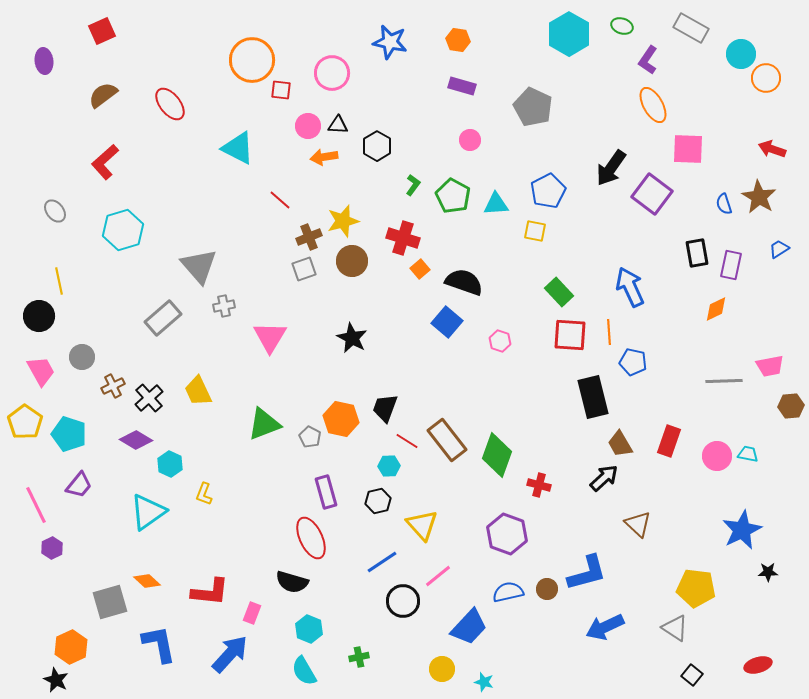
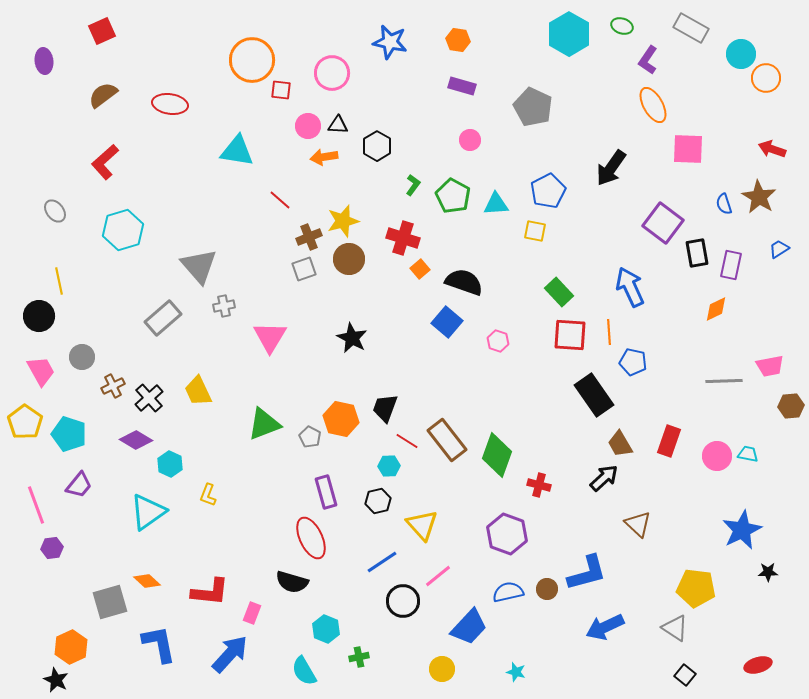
red ellipse at (170, 104): rotated 44 degrees counterclockwise
cyan triangle at (238, 148): moved 1 px left, 3 px down; rotated 18 degrees counterclockwise
purple square at (652, 194): moved 11 px right, 29 px down
brown circle at (352, 261): moved 3 px left, 2 px up
pink hexagon at (500, 341): moved 2 px left
black rectangle at (593, 397): moved 1 px right, 2 px up; rotated 21 degrees counterclockwise
yellow L-shape at (204, 494): moved 4 px right, 1 px down
pink line at (36, 505): rotated 6 degrees clockwise
purple hexagon at (52, 548): rotated 20 degrees clockwise
cyan hexagon at (309, 629): moved 17 px right
black square at (692, 675): moved 7 px left
cyan star at (484, 682): moved 32 px right, 10 px up
